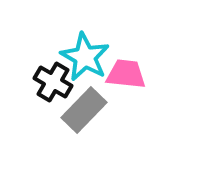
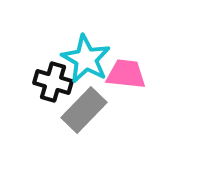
cyan star: moved 1 px right, 2 px down
black cross: rotated 15 degrees counterclockwise
